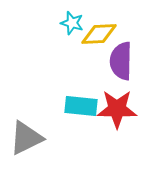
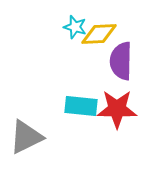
cyan star: moved 3 px right, 4 px down
gray triangle: moved 1 px up
